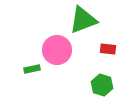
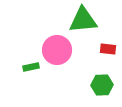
green triangle: rotated 16 degrees clockwise
green rectangle: moved 1 px left, 2 px up
green hexagon: rotated 20 degrees counterclockwise
